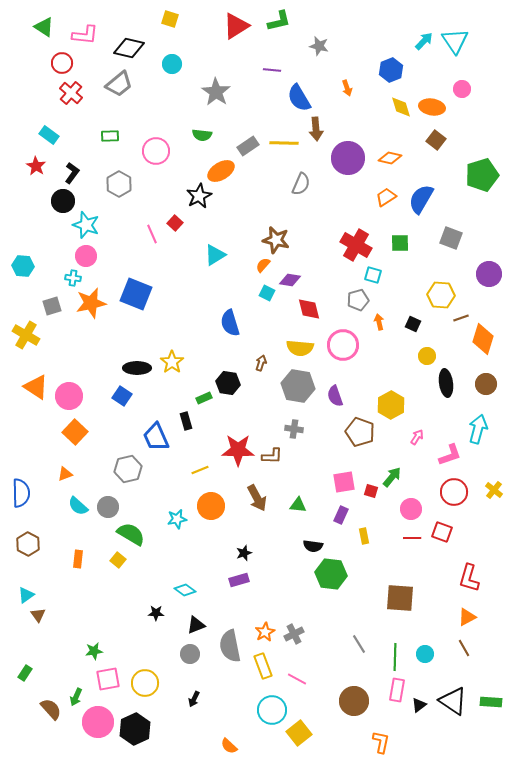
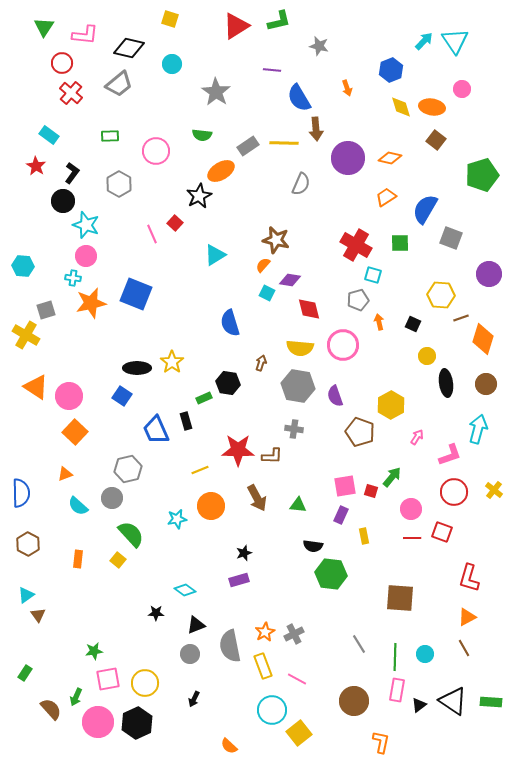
green triangle at (44, 27): rotated 30 degrees clockwise
blue semicircle at (421, 199): moved 4 px right, 10 px down
gray square at (52, 306): moved 6 px left, 4 px down
blue trapezoid at (156, 437): moved 7 px up
pink square at (344, 482): moved 1 px right, 4 px down
gray circle at (108, 507): moved 4 px right, 9 px up
green semicircle at (131, 534): rotated 16 degrees clockwise
black hexagon at (135, 729): moved 2 px right, 6 px up
